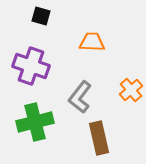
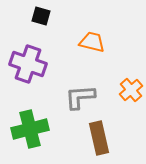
orange trapezoid: rotated 12 degrees clockwise
purple cross: moved 3 px left, 2 px up
gray L-shape: rotated 48 degrees clockwise
green cross: moved 5 px left, 7 px down
